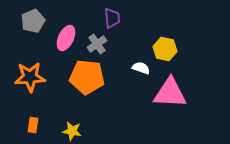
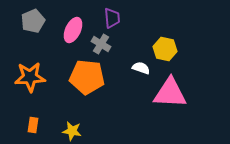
pink ellipse: moved 7 px right, 8 px up
gray cross: moved 4 px right; rotated 24 degrees counterclockwise
